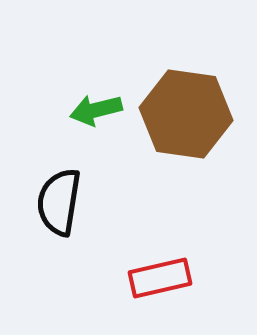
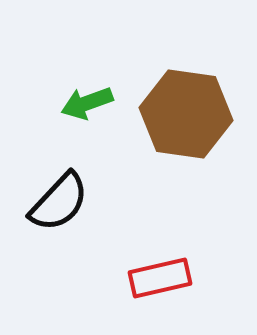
green arrow: moved 9 px left, 7 px up; rotated 6 degrees counterclockwise
black semicircle: rotated 146 degrees counterclockwise
